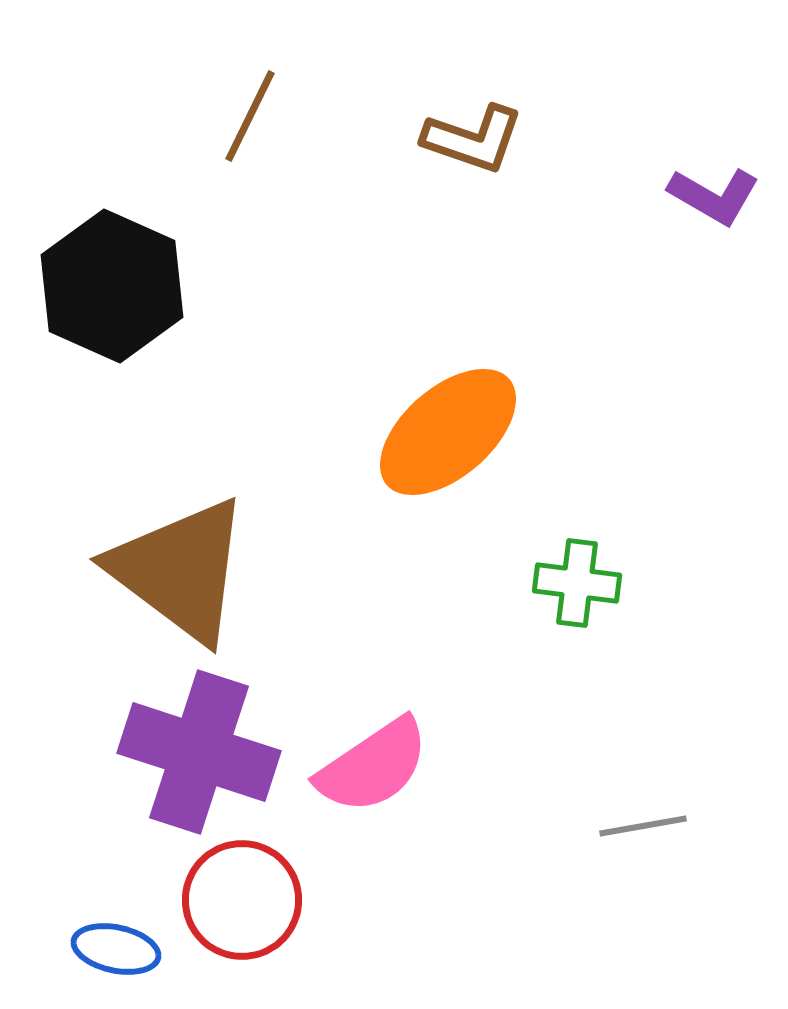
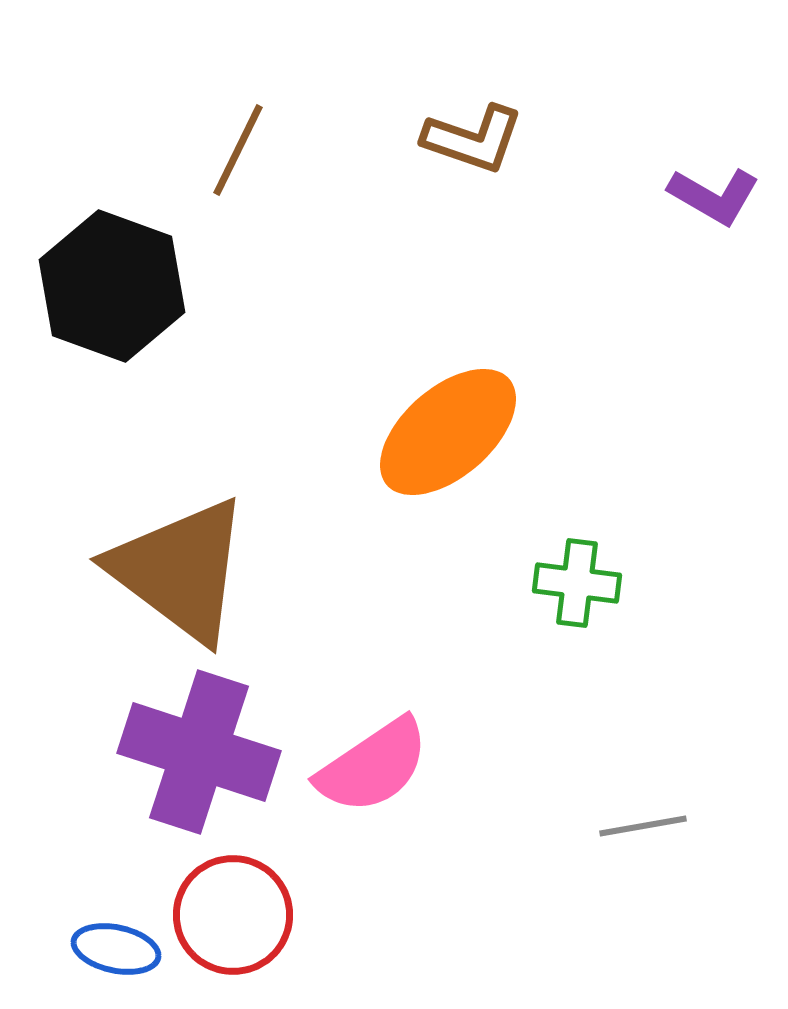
brown line: moved 12 px left, 34 px down
black hexagon: rotated 4 degrees counterclockwise
red circle: moved 9 px left, 15 px down
